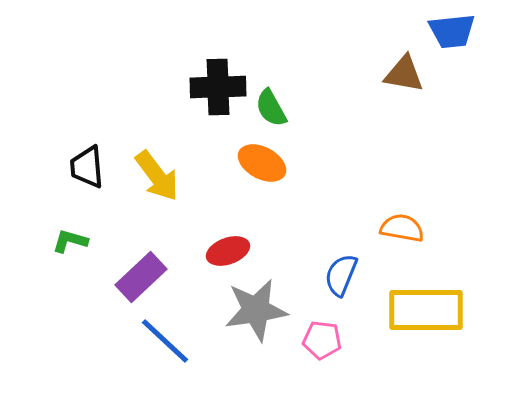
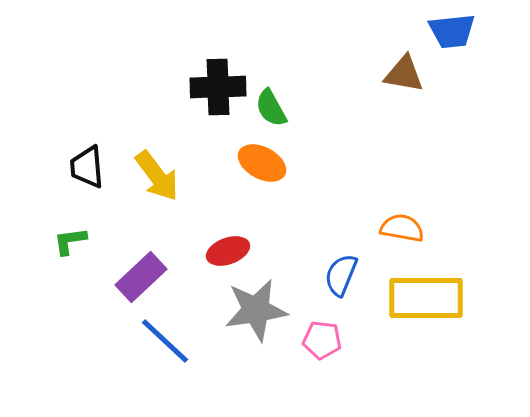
green L-shape: rotated 24 degrees counterclockwise
yellow rectangle: moved 12 px up
